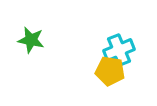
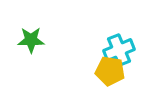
green star: rotated 12 degrees counterclockwise
